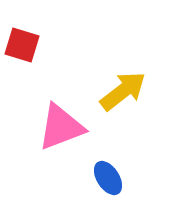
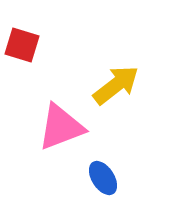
yellow arrow: moved 7 px left, 6 px up
blue ellipse: moved 5 px left
